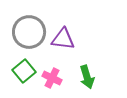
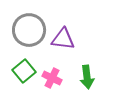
gray circle: moved 2 px up
green arrow: rotated 10 degrees clockwise
